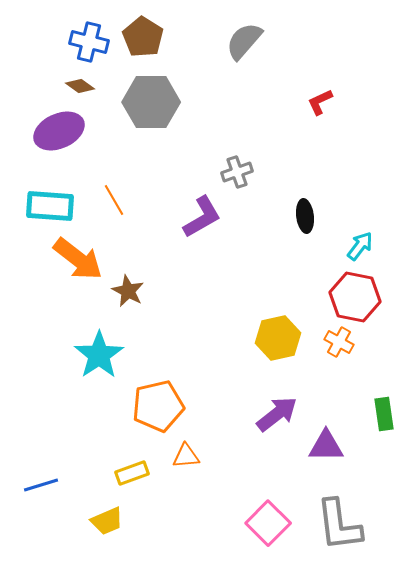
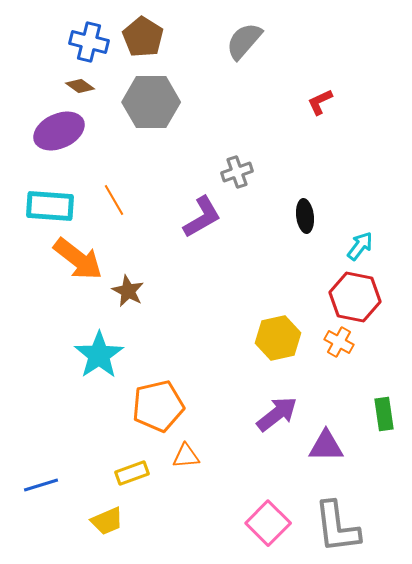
gray L-shape: moved 2 px left, 2 px down
